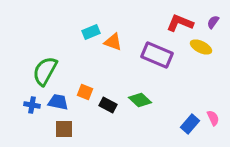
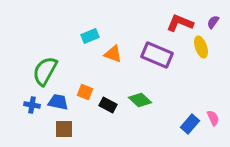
cyan rectangle: moved 1 px left, 4 px down
orange triangle: moved 12 px down
yellow ellipse: rotated 45 degrees clockwise
